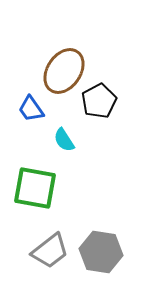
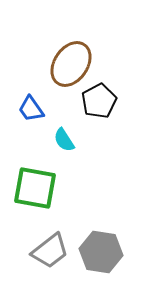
brown ellipse: moved 7 px right, 7 px up
